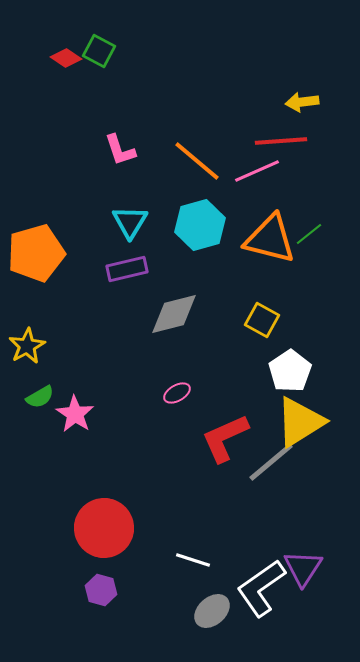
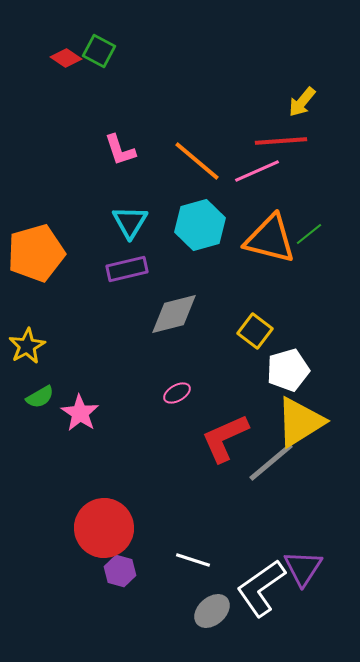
yellow arrow: rotated 44 degrees counterclockwise
yellow square: moved 7 px left, 11 px down; rotated 8 degrees clockwise
white pentagon: moved 2 px left, 1 px up; rotated 18 degrees clockwise
pink star: moved 5 px right, 1 px up
purple hexagon: moved 19 px right, 19 px up
